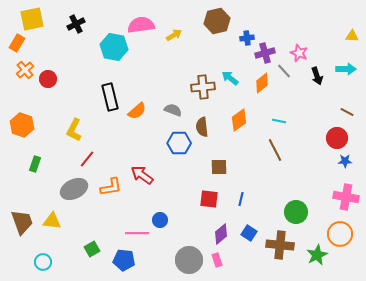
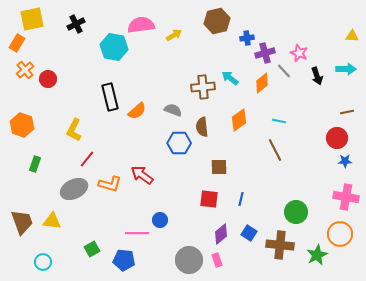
brown line at (347, 112): rotated 40 degrees counterclockwise
orange L-shape at (111, 187): moved 1 px left, 3 px up; rotated 25 degrees clockwise
